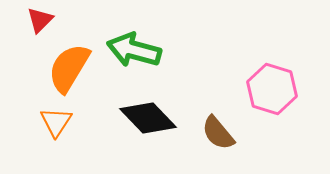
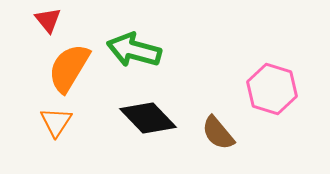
red triangle: moved 8 px right; rotated 24 degrees counterclockwise
